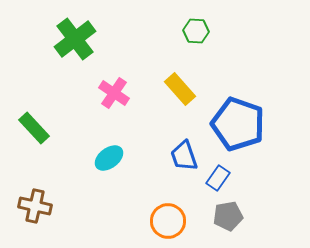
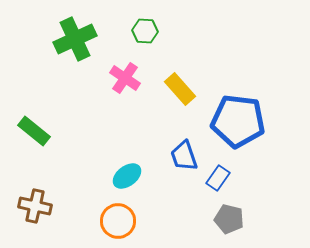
green hexagon: moved 51 px left
green cross: rotated 12 degrees clockwise
pink cross: moved 11 px right, 15 px up
blue pentagon: moved 3 px up; rotated 12 degrees counterclockwise
green rectangle: moved 3 px down; rotated 8 degrees counterclockwise
cyan ellipse: moved 18 px right, 18 px down
gray pentagon: moved 1 px right, 3 px down; rotated 24 degrees clockwise
orange circle: moved 50 px left
